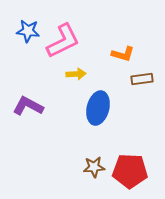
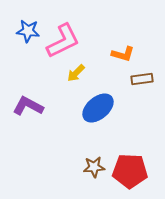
yellow arrow: moved 1 px up; rotated 138 degrees clockwise
blue ellipse: rotated 36 degrees clockwise
